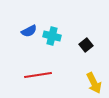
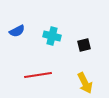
blue semicircle: moved 12 px left
black square: moved 2 px left; rotated 24 degrees clockwise
yellow arrow: moved 9 px left
